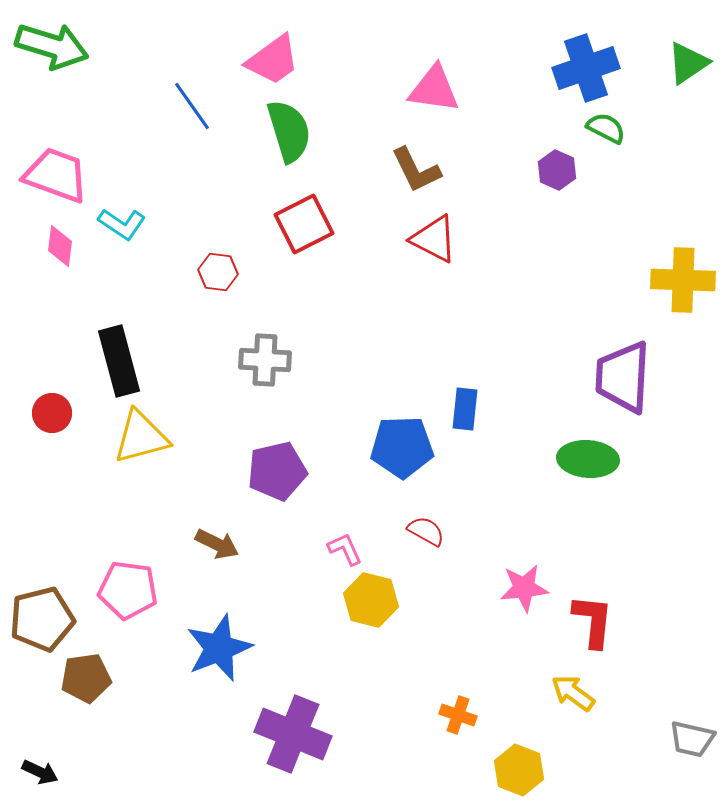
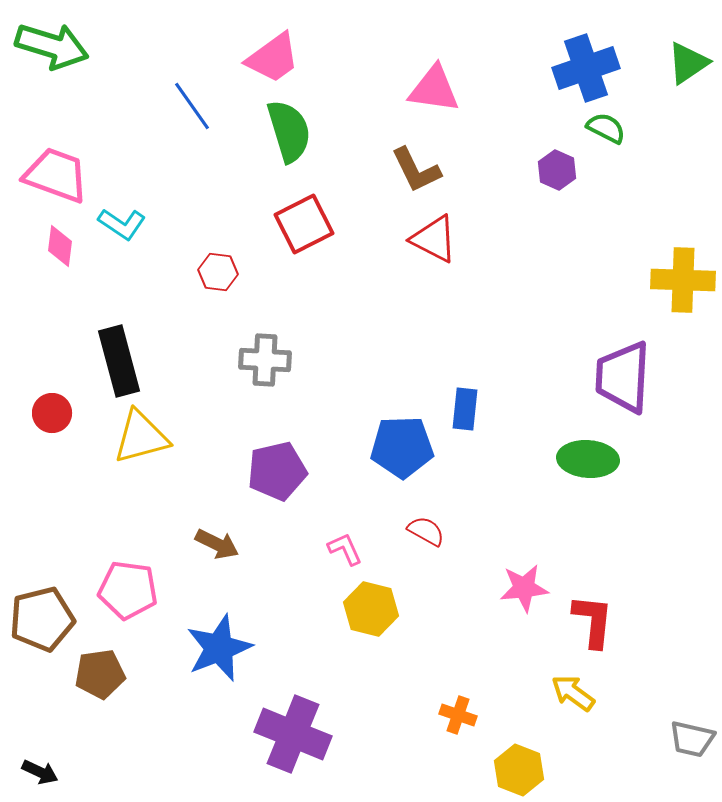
pink trapezoid at (273, 60): moved 2 px up
yellow hexagon at (371, 600): moved 9 px down
brown pentagon at (86, 678): moved 14 px right, 4 px up
